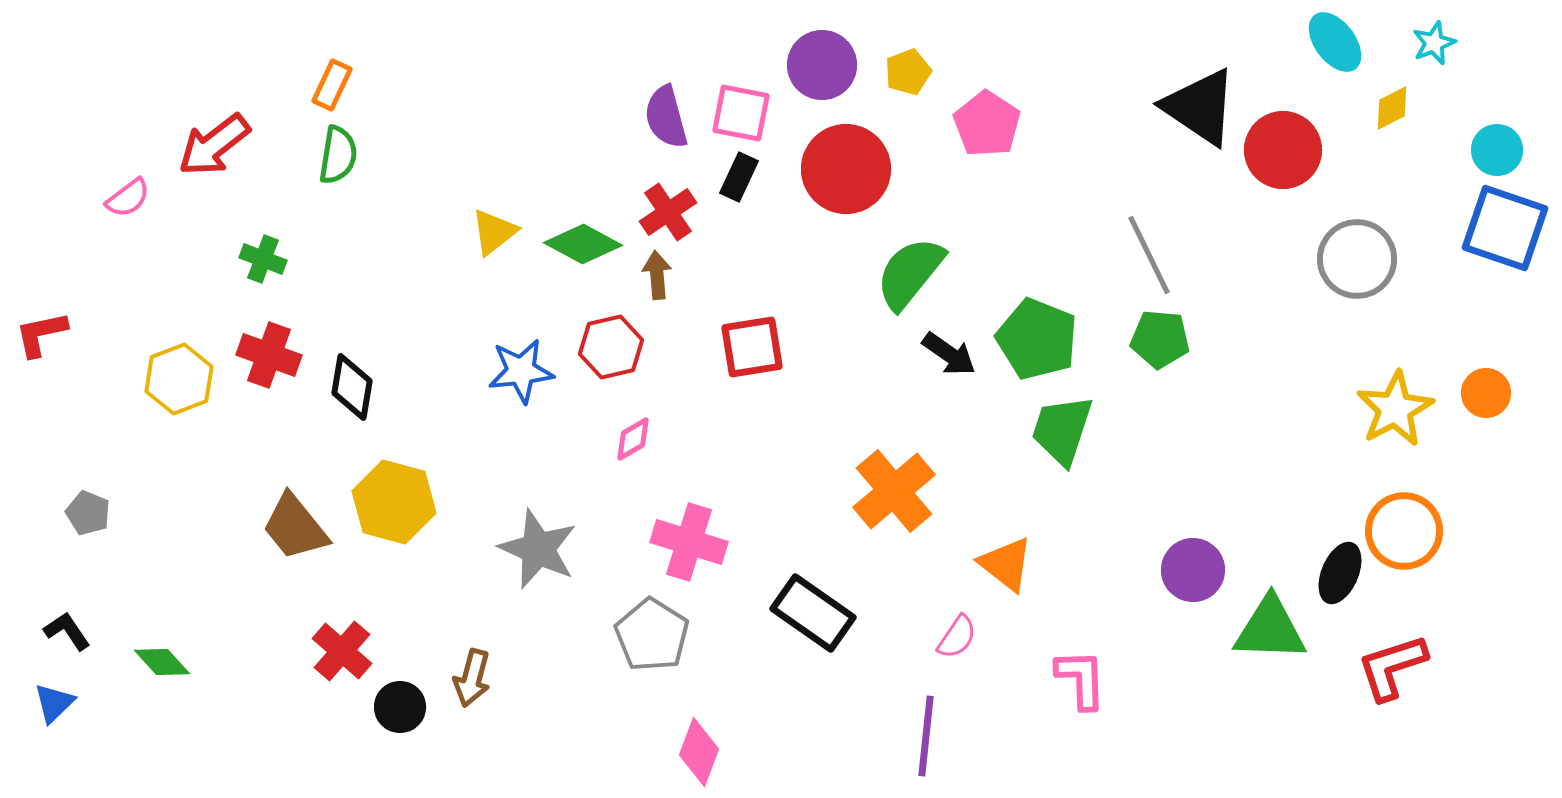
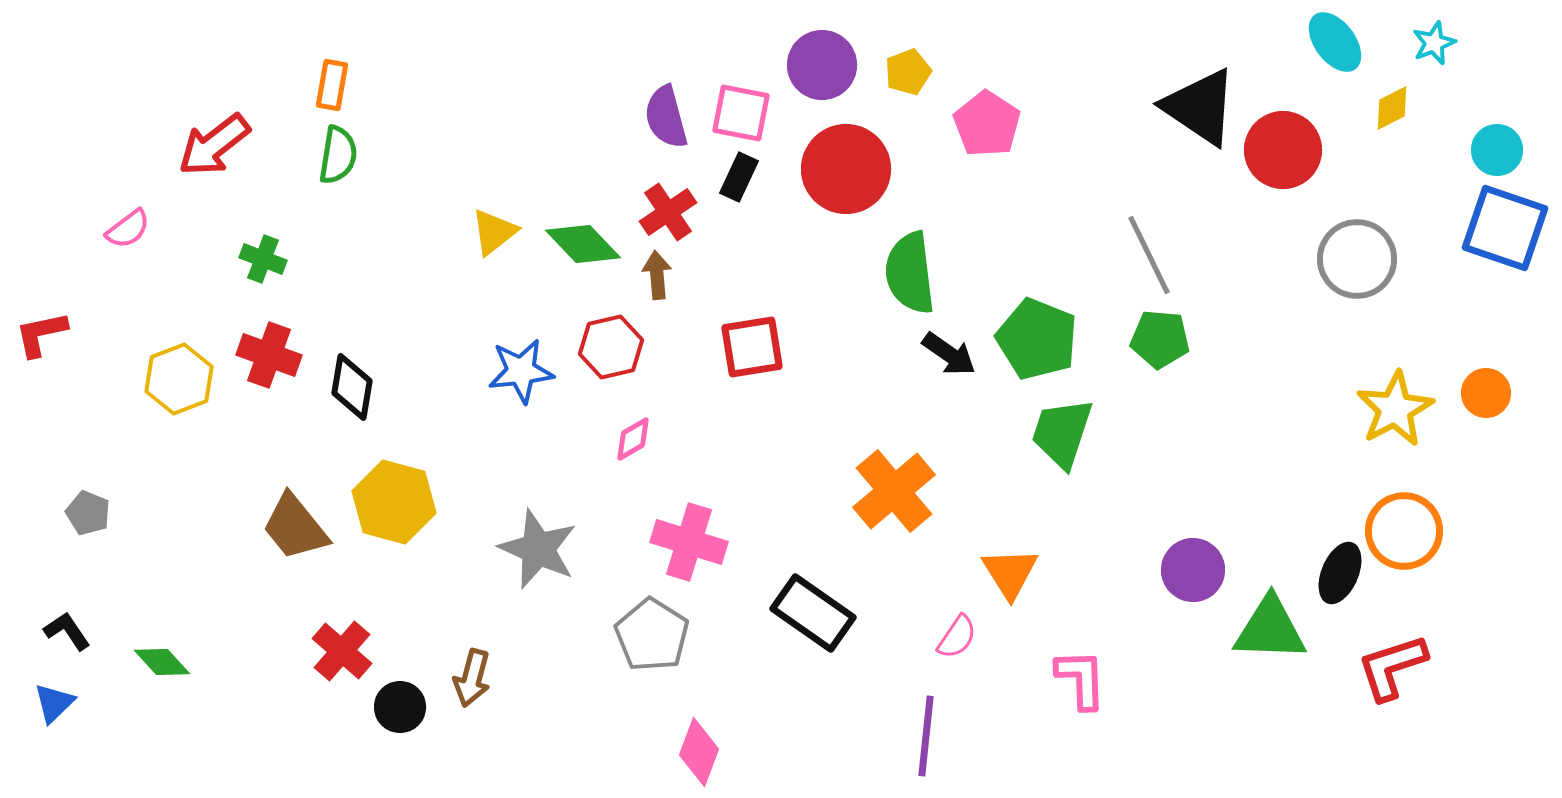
orange rectangle at (332, 85): rotated 15 degrees counterclockwise
pink semicircle at (128, 198): moved 31 px down
green diamond at (583, 244): rotated 18 degrees clockwise
green semicircle at (910, 273): rotated 46 degrees counterclockwise
green trapezoid at (1062, 430): moved 3 px down
orange triangle at (1006, 564): moved 4 px right, 9 px down; rotated 20 degrees clockwise
